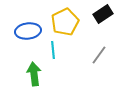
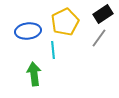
gray line: moved 17 px up
